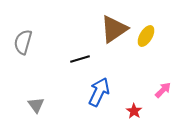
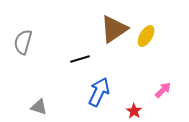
gray triangle: moved 3 px right, 2 px down; rotated 36 degrees counterclockwise
